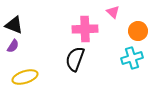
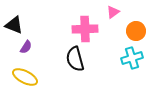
pink triangle: rotated 40 degrees clockwise
orange circle: moved 2 px left
purple semicircle: moved 13 px right, 1 px down
black semicircle: rotated 35 degrees counterclockwise
yellow ellipse: rotated 45 degrees clockwise
